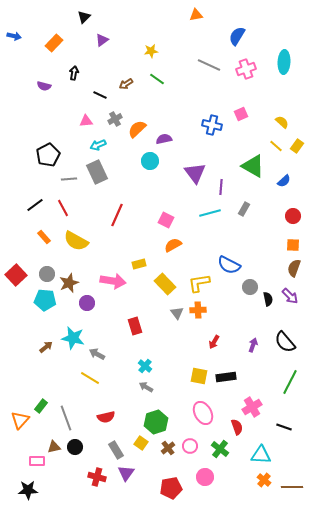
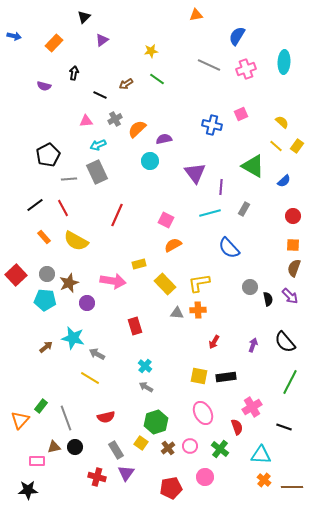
blue semicircle at (229, 265): moved 17 px up; rotated 20 degrees clockwise
gray triangle at (177, 313): rotated 48 degrees counterclockwise
